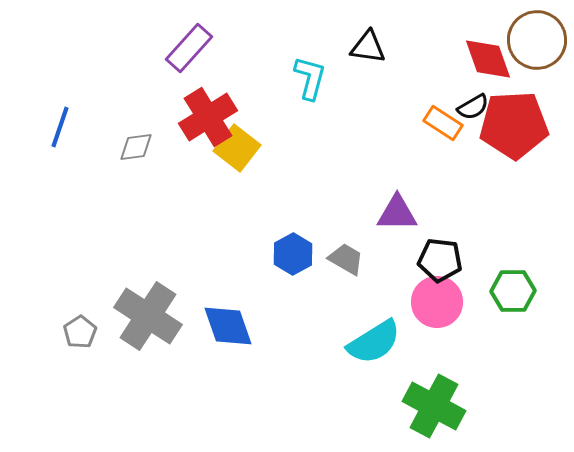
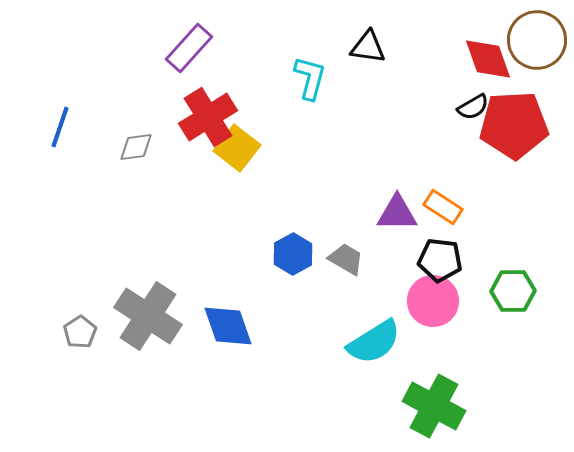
orange rectangle: moved 84 px down
pink circle: moved 4 px left, 1 px up
